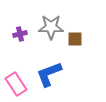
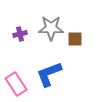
gray star: moved 1 px down
